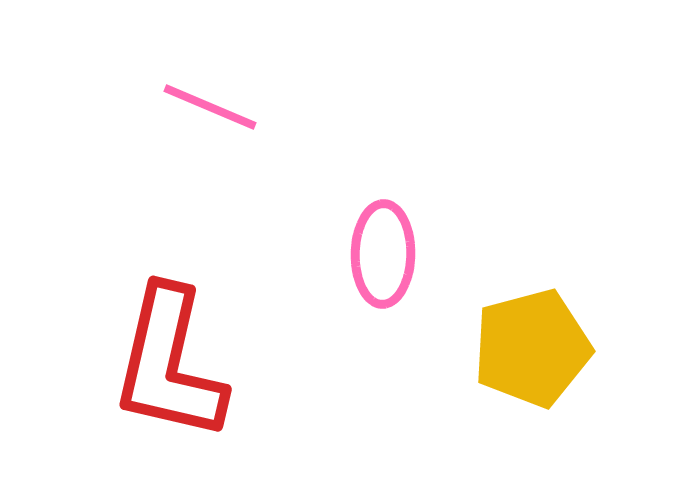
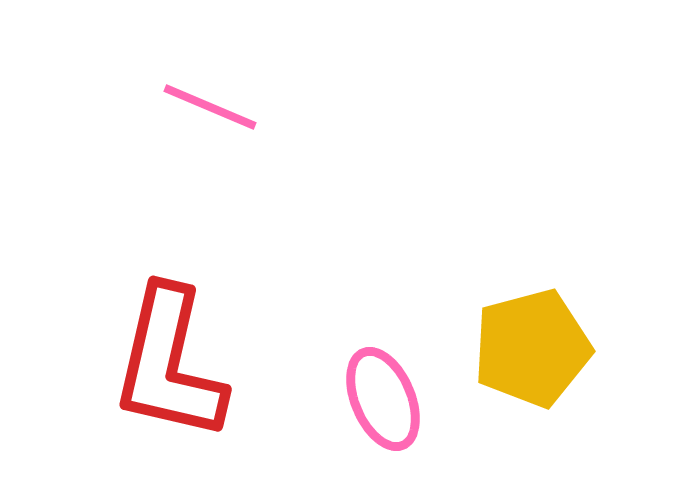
pink ellipse: moved 145 px down; rotated 24 degrees counterclockwise
